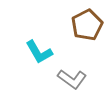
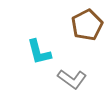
cyan L-shape: rotated 16 degrees clockwise
